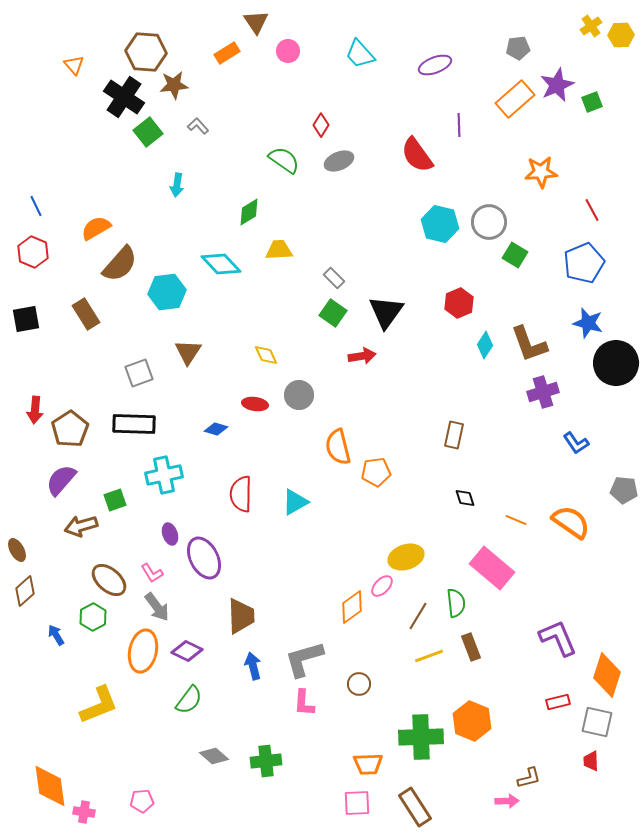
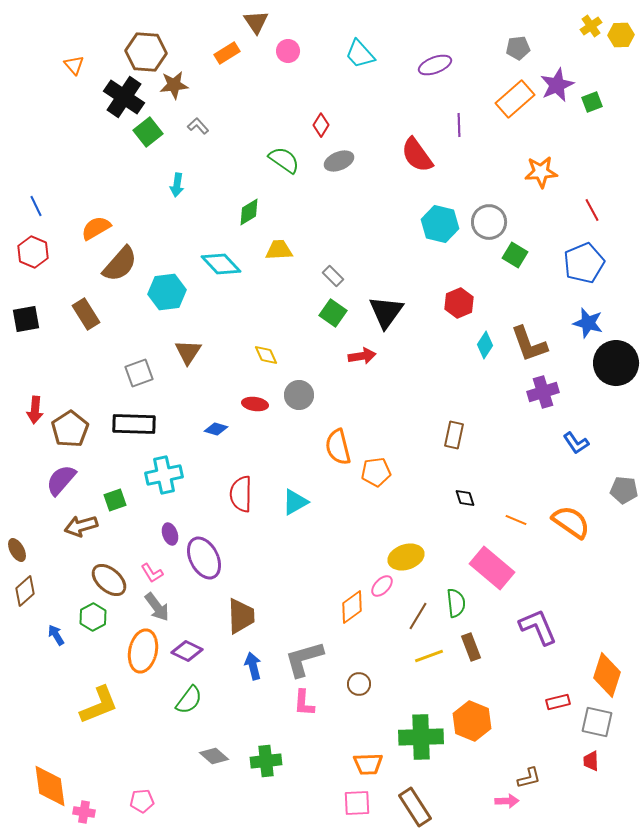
gray rectangle at (334, 278): moved 1 px left, 2 px up
purple L-shape at (558, 638): moved 20 px left, 11 px up
